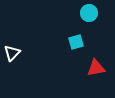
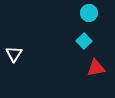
cyan square: moved 8 px right, 1 px up; rotated 28 degrees counterclockwise
white triangle: moved 2 px right, 1 px down; rotated 12 degrees counterclockwise
